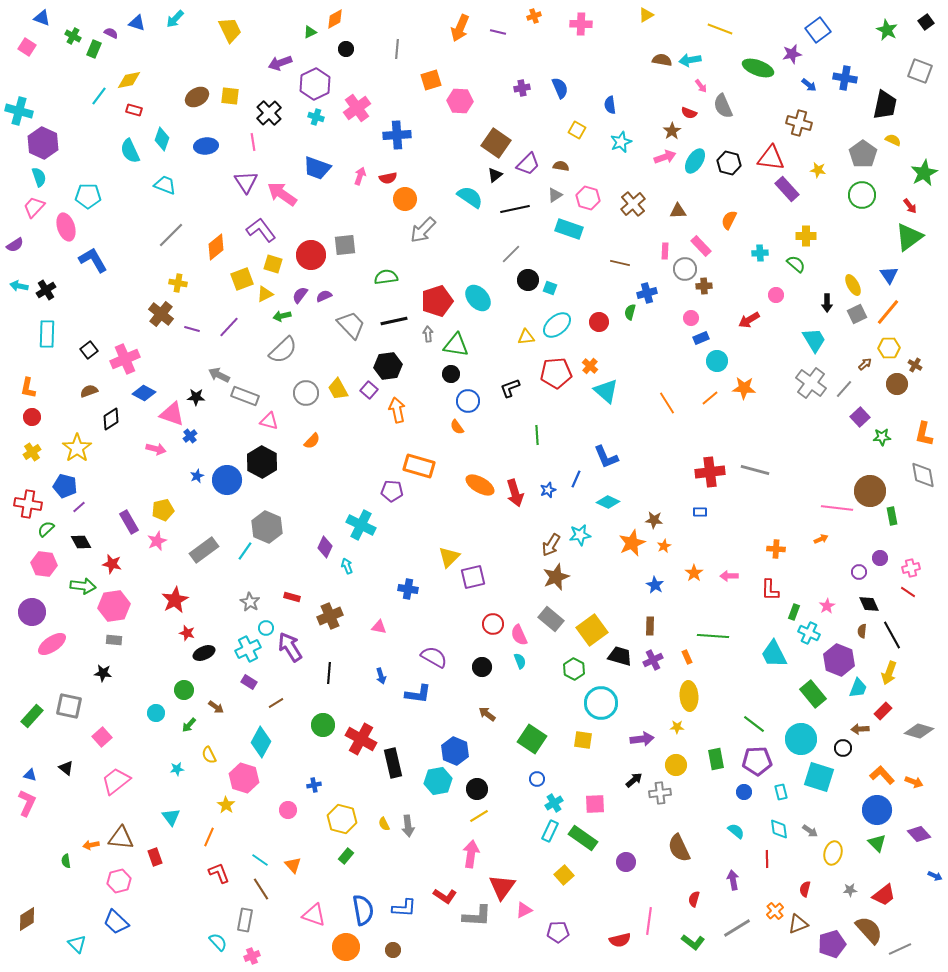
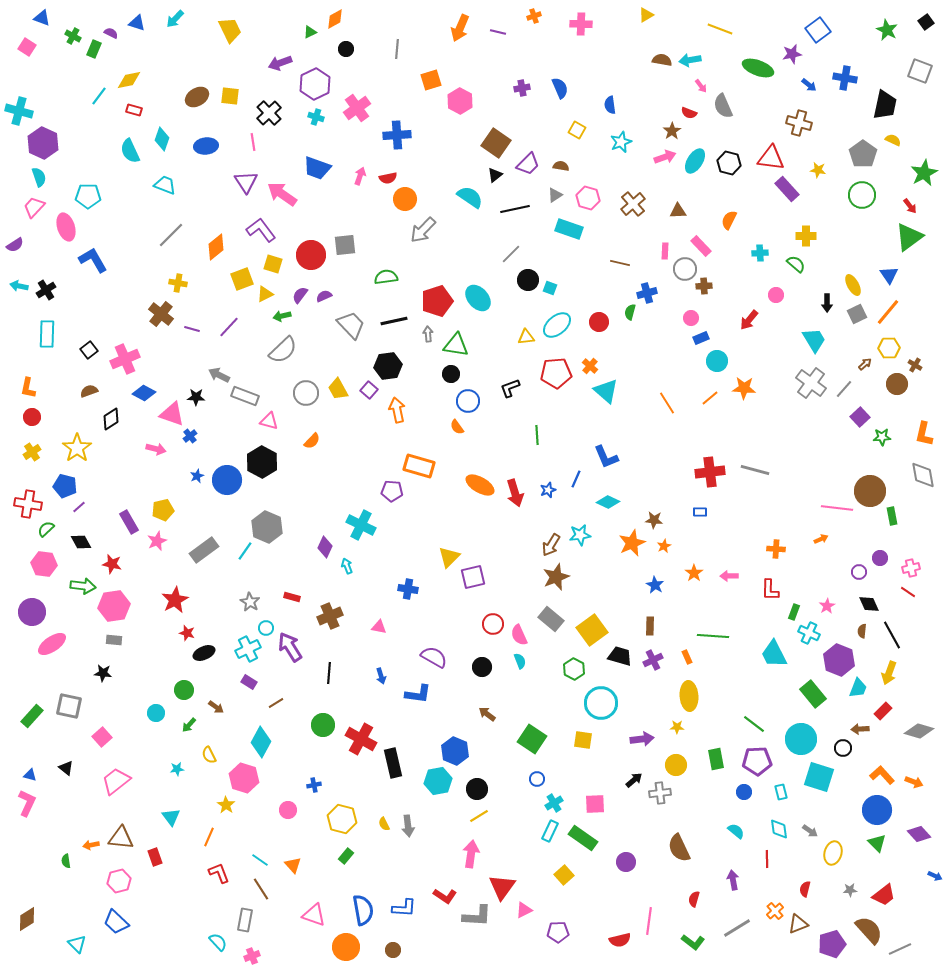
pink hexagon at (460, 101): rotated 25 degrees clockwise
red arrow at (749, 320): rotated 20 degrees counterclockwise
